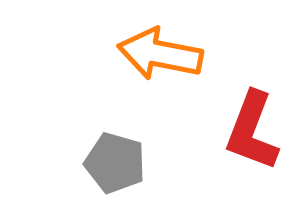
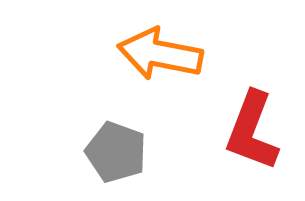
gray pentagon: moved 1 px right, 11 px up; rotated 4 degrees clockwise
